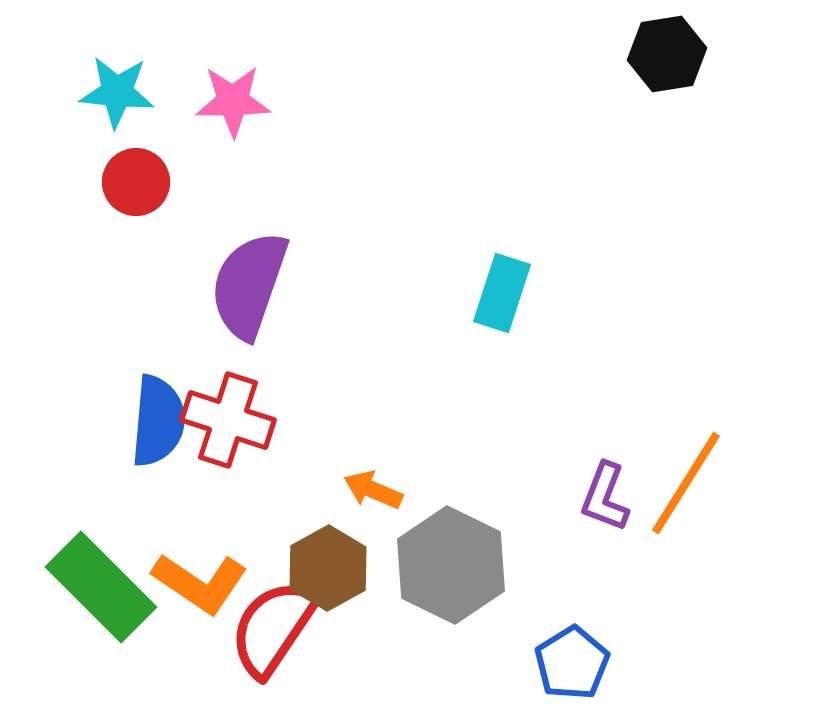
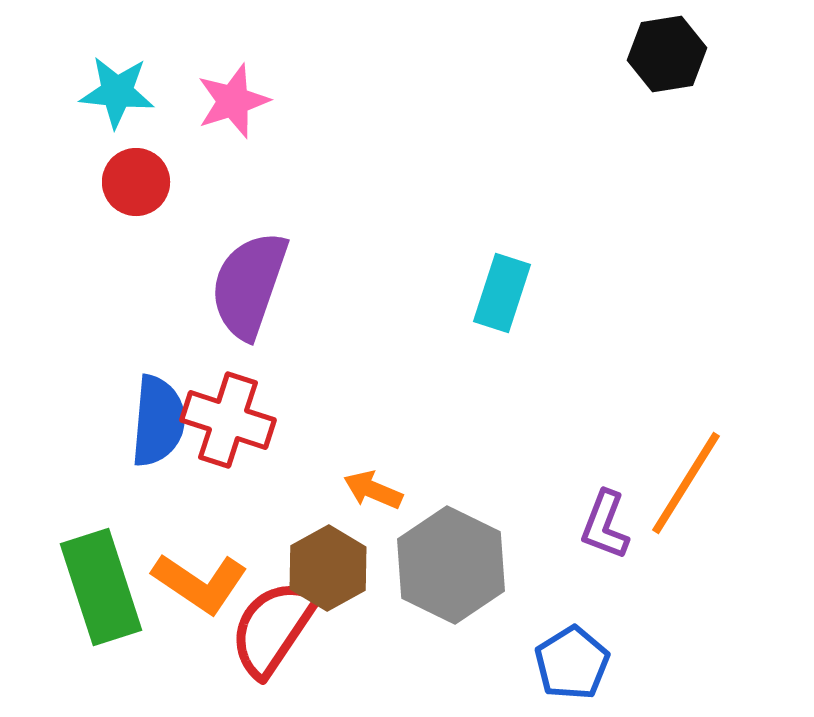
pink star: rotated 18 degrees counterclockwise
purple L-shape: moved 28 px down
green rectangle: rotated 27 degrees clockwise
